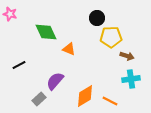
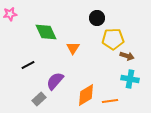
pink star: rotated 24 degrees counterclockwise
yellow pentagon: moved 2 px right, 2 px down
orange triangle: moved 4 px right, 1 px up; rotated 40 degrees clockwise
black line: moved 9 px right
cyan cross: moved 1 px left; rotated 18 degrees clockwise
orange diamond: moved 1 px right, 1 px up
orange line: rotated 35 degrees counterclockwise
